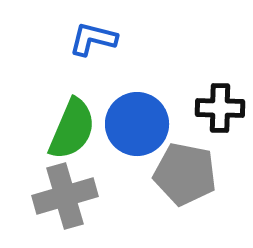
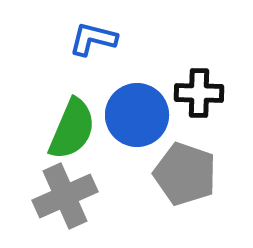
black cross: moved 21 px left, 15 px up
blue circle: moved 9 px up
gray pentagon: rotated 8 degrees clockwise
gray cross: rotated 8 degrees counterclockwise
